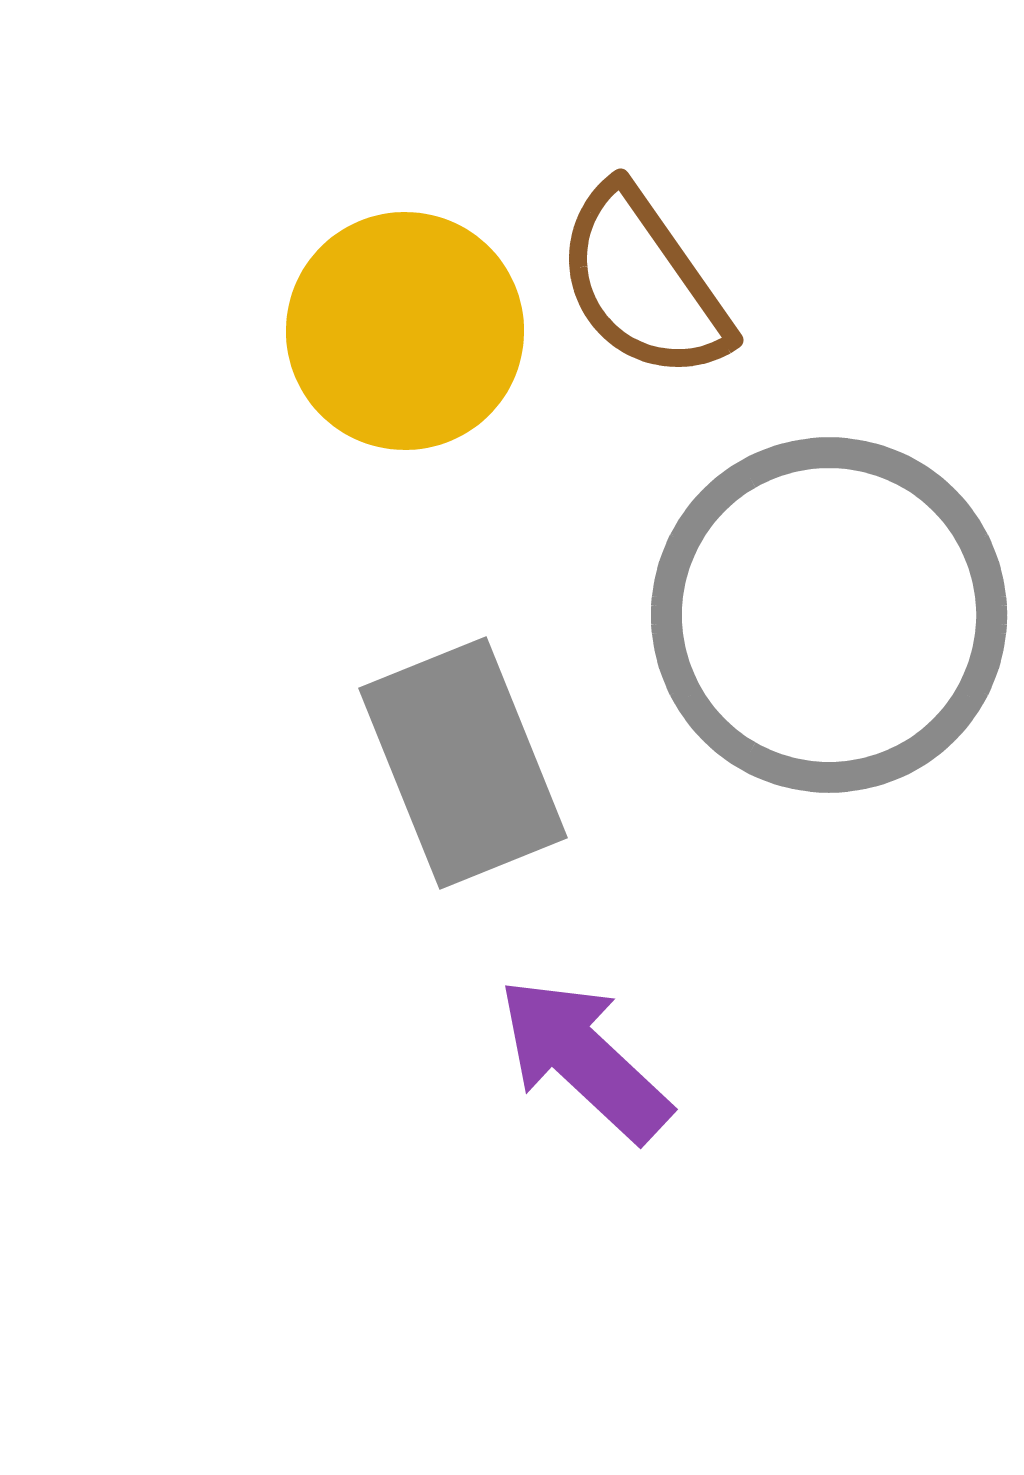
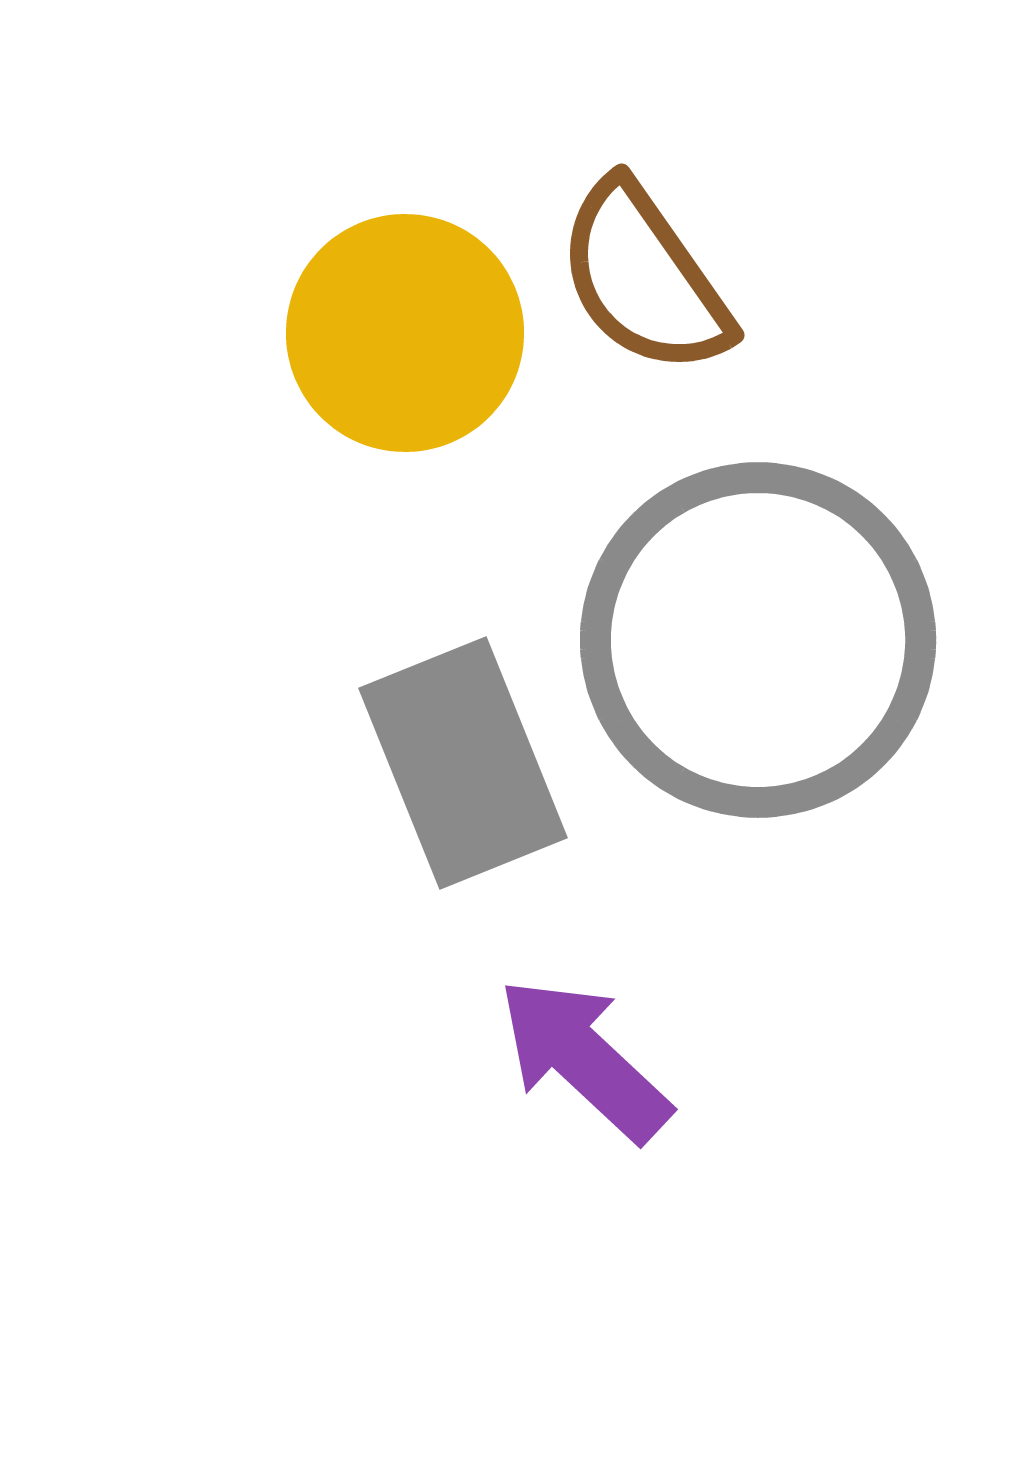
brown semicircle: moved 1 px right, 5 px up
yellow circle: moved 2 px down
gray circle: moved 71 px left, 25 px down
